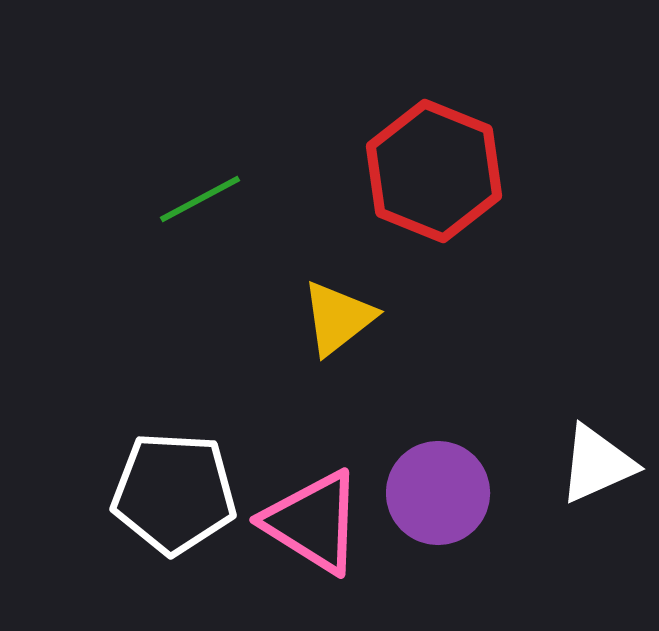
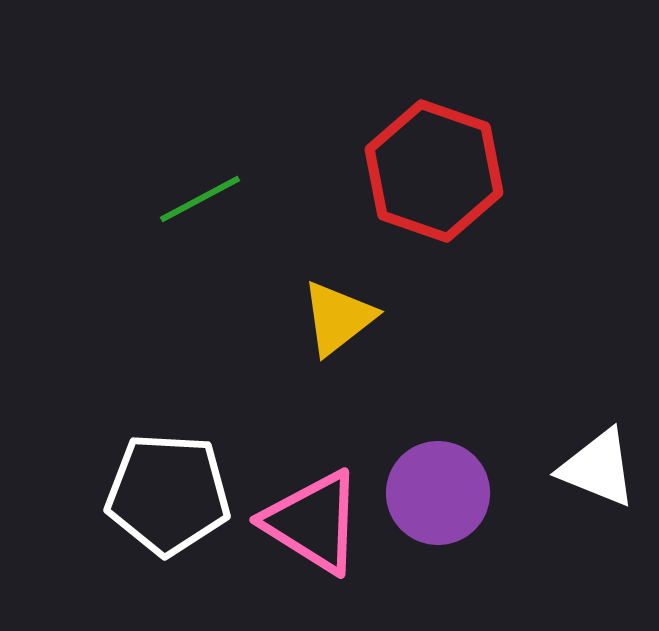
red hexagon: rotated 3 degrees counterclockwise
white triangle: moved 1 px right, 4 px down; rotated 46 degrees clockwise
white pentagon: moved 6 px left, 1 px down
